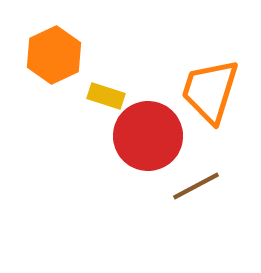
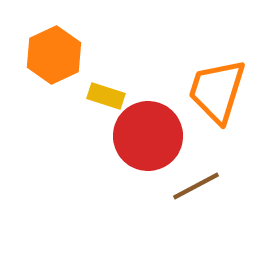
orange trapezoid: moved 7 px right
